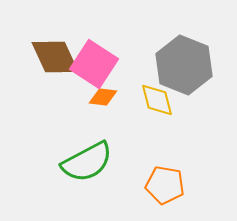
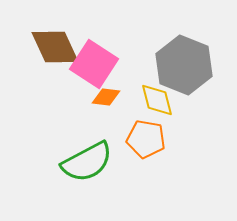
brown diamond: moved 10 px up
orange diamond: moved 3 px right
orange pentagon: moved 19 px left, 46 px up
